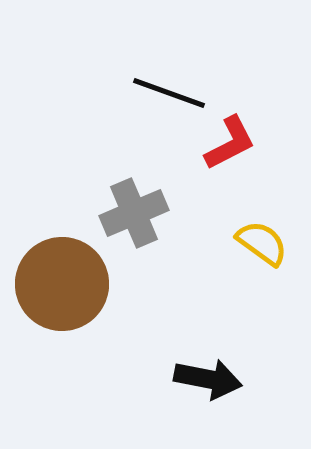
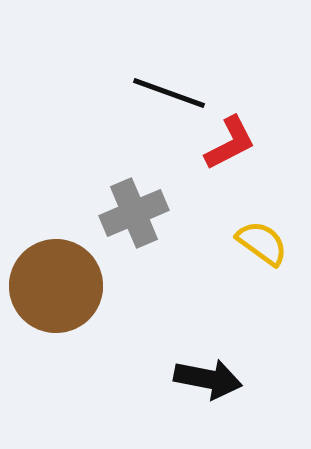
brown circle: moved 6 px left, 2 px down
